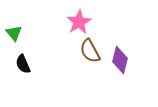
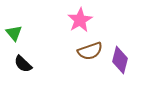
pink star: moved 1 px right, 2 px up
brown semicircle: rotated 80 degrees counterclockwise
black semicircle: rotated 24 degrees counterclockwise
